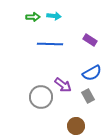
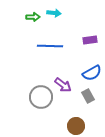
cyan arrow: moved 3 px up
purple rectangle: rotated 40 degrees counterclockwise
blue line: moved 2 px down
